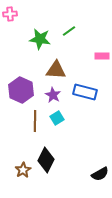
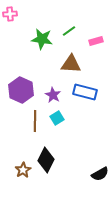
green star: moved 2 px right
pink rectangle: moved 6 px left, 15 px up; rotated 16 degrees counterclockwise
brown triangle: moved 15 px right, 6 px up
